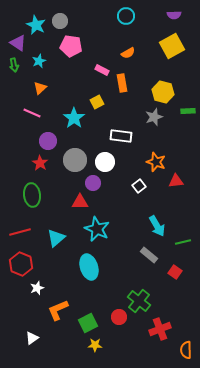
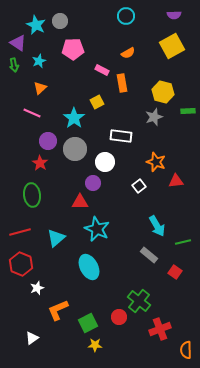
pink pentagon at (71, 46): moved 2 px right, 3 px down; rotated 10 degrees counterclockwise
gray circle at (75, 160): moved 11 px up
cyan ellipse at (89, 267): rotated 10 degrees counterclockwise
